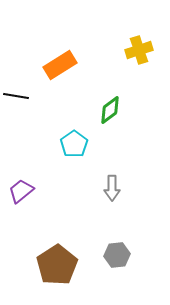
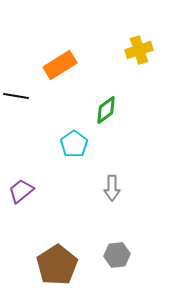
green diamond: moved 4 px left
